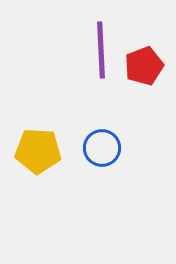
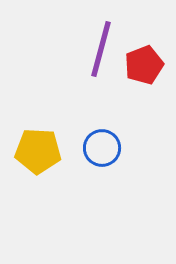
purple line: moved 1 px up; rotated 18 degrees clockwise
red pentagon: moved 1 px up
